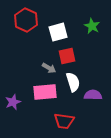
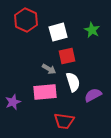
green star: moved 4 px down
gray arrow: moved 1 px down
purple semicircle: rotated 30 degrees counterclockwise
